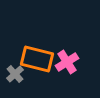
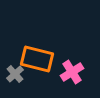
pink cross: moved 5 px right, 10 px down
